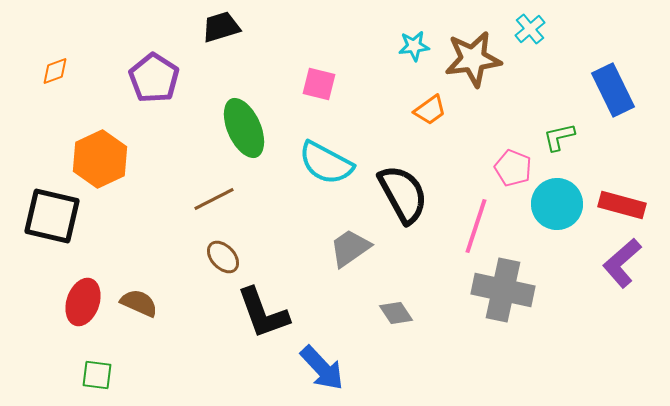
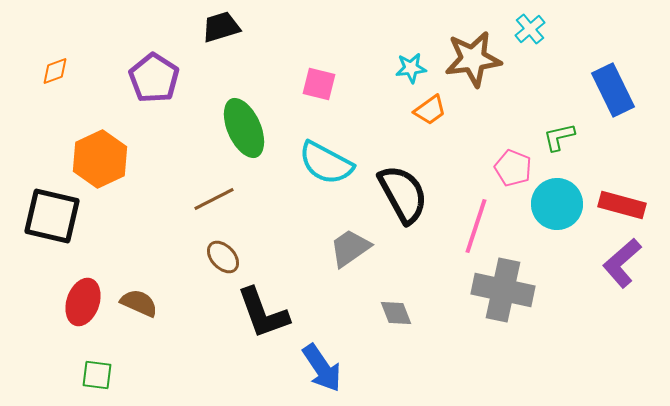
cyan star: moved 3 px left, 22 px down
gray diamond: rotated 12 degrees clockwise
blue arrow: rotated 9 degrees clockwise
